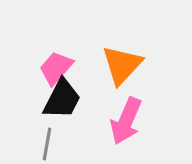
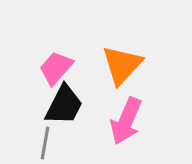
black trapezoid: moved 2 px right, 6 px down
gray line: moved 2 px left, 1 px up
